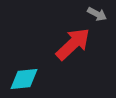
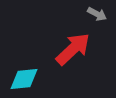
red arrow: moved 5 px down
